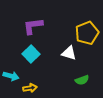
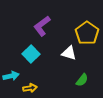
purple L-shape: moved 9 px right; rotated 30 degrees counterclockwise
yellow pentagon: rotated 15 degrees counterclockwise
cyan arrow: rotated 28 degrees counterclockwise
green semicircle: rotated 32 degrees counterclockwise
